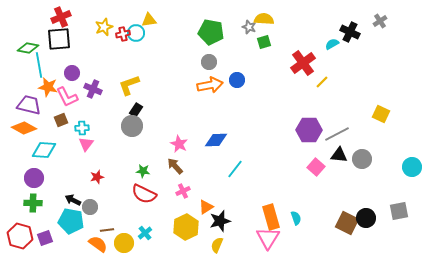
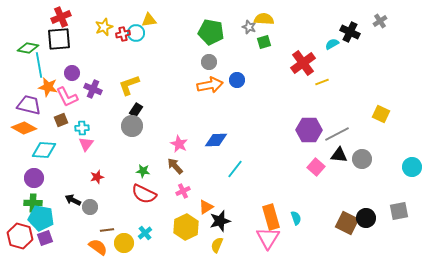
yellow line at (322, 82): rotated 24 degrees clockwise
cyan pentagon at (71, 221): moved 30 px left, 3 px up
orange semicircle at (98, 244): moved 3 px down
